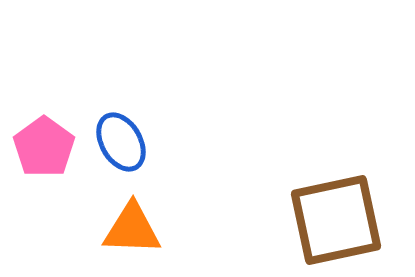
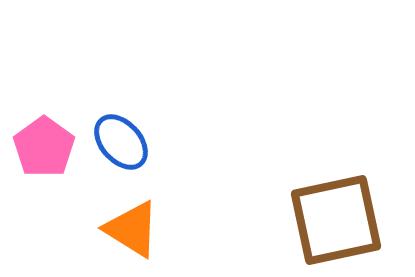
blue ellipse: rotated 12 degrees counterclockwise
orange triangle: rotated 30 degrees clockwise
